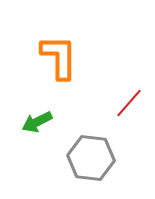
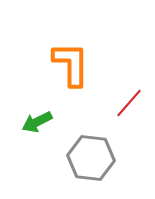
orange L-shape: moved 12 px right, 7 px down
